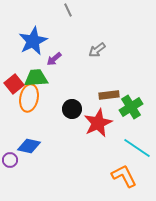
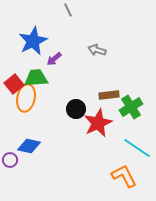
gray arrow: rotated 54 degrees clockwise
orange ellipse: moved 3 px left
black circle: moved 4 px right
